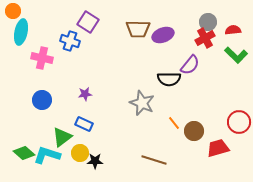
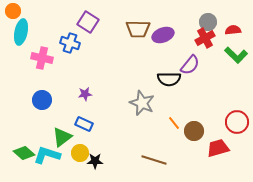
blue cross: moved 2 px down
red circle: moved 2 px left
